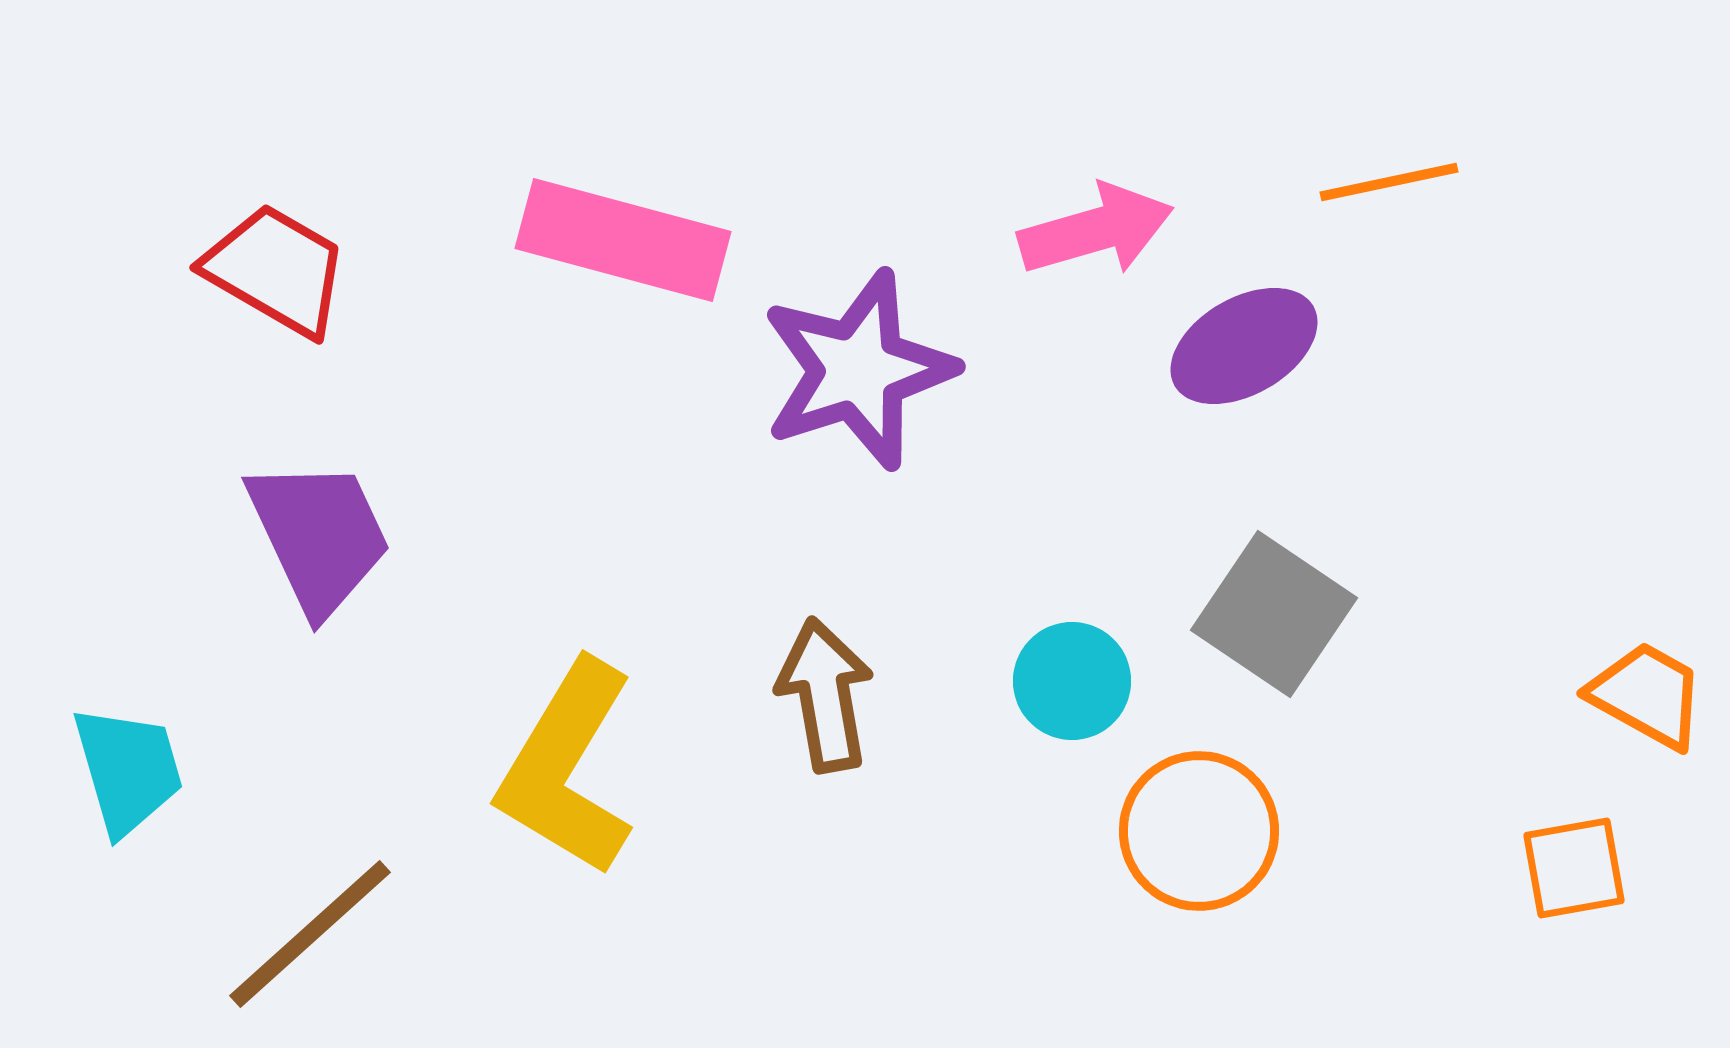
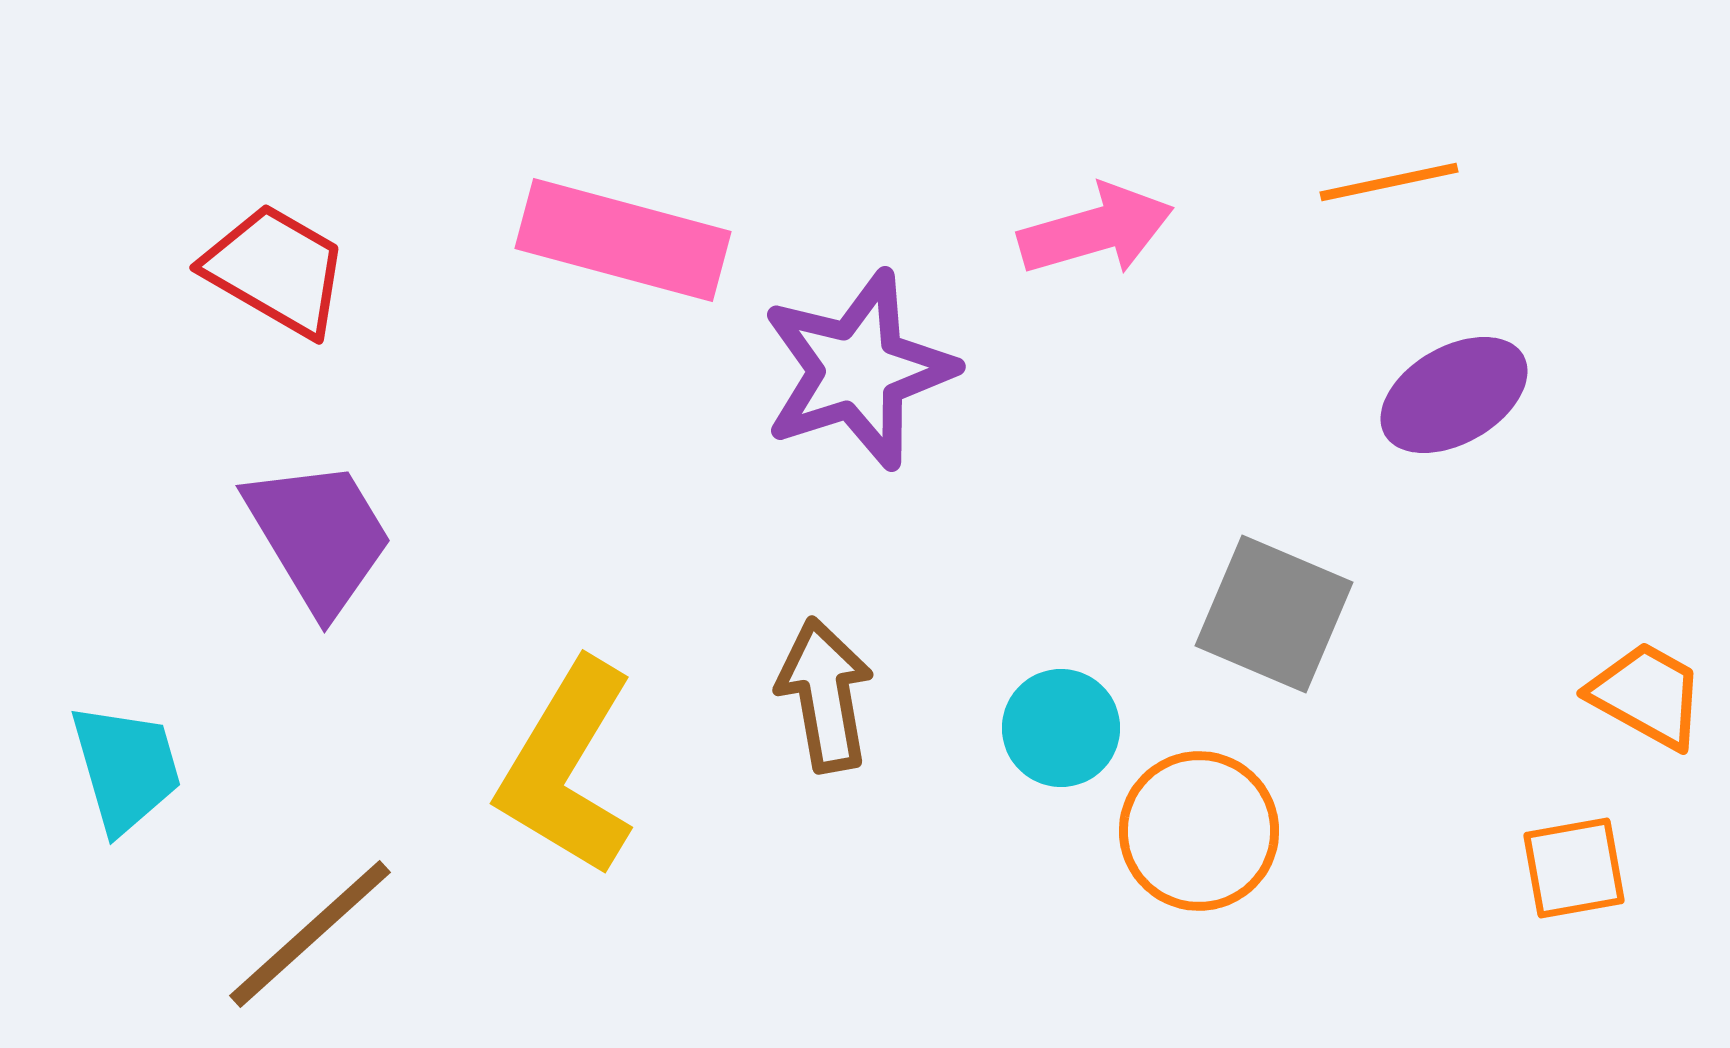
purple ellipse: moved 210 px right, 49 px down
purple trapezoid: rotated 6 degrees counterclockwise
gray square: rotated 11 degrees counterclockwise
cyan circle: moved 11 px left, 47 px down
cyan trapezoid: moved 2 px left, 2 px up
